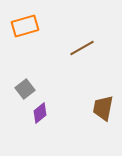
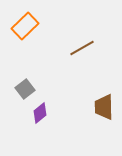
orange rectangle: rotated 28 degrees counterclockwise
brown trapezoid: moved 1 px right, 1 px up; rotated 12 degrees counterclockwise
